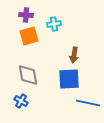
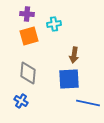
purple cross: moved 1 px right, 1 px up
gray diamond: moved 2 px up; rotated 15 degrees clockwise
